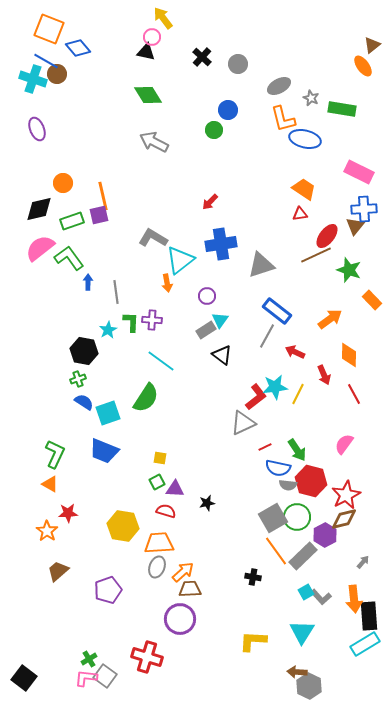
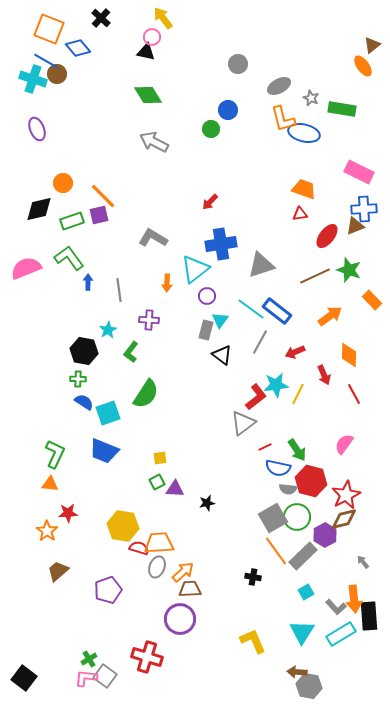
black cross at (202, 57): moved 101 px left, 39 px up
green circle at (214, 130): moved 3 px left, 1 px up
blue ellipse at (305, 139): moved 1 px left, 6 px up
orange trapezoid at (304, 189): rotated 15 degrees counterclockwise
orange line at (103, 196): rotated 32 degrees counterclockwise
brown triangle at (355, 226): rotated 30 degrees clockwise
pink semicircle at (40, 248): moved 14 px left, 20 px down; rotated 16 degrees clockwise
brown line at (316, 255): moved 1 px left, 21 px down
cyan triangle at (180, 260): moved 15 px right, 9 px down
orange arrow at (167, 283): rotated 12 degrees clockwise
gray line at (116, 292): moved 3 px right, 2 px up
orange arrow at (330, 319): moved 3 px up
purple cross at (152, 320): moved 3 px left
green L-shape at (131, 322): moved 30 px down; rotated 145 degrees counterclockwise
gray rectangle at (206, 330): rotated 42 degrees counterclockwise
gray line at (267, 336): moved 7 px left, 6 px down
red arrow at (295, 352): rotated 48 degrees counterclockwise
cyan line at (161, 361): moved 90 px right, 52 px up
green cross at (78, 379): rotated 21 degrees clockwise
cyan star at (275, 387): moved 1 px right, 2 px up
green semicircle at (146, 398): moved 4 px up
gray triangle at (243, 423): rotated 12 degrees counterclockwise
yellow square at (160, 458): rotated 16 degrees counterclockwise
orange triangle at (50, 484): rotated 24 degrees counterclockwise
gray semicircle at (288, 485): moved 4 px down
red semicircle at (166, 511): moved 27 px left, 37 px down
gray arrow at (363, 562): rotated 80 degrees counterclockwise
gray L-shape at (321, 597): moved 15 px right, 10 px down
yellow L-shape at (253, 641): rotated 64 degrees clockwise
cyan rectangle at (365, 644): moved 24 px left, 10 px up
gray hexagon at (309, 686): rotated 15 degrees counterclockwise
